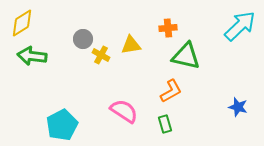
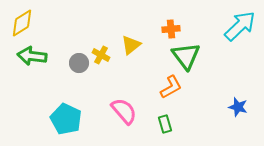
orange cross: moved 3 px right, 1 px down
gray circle: moved 4 px left, 24 px down
yellow triangle: rotated 30 degrees counterclockwise
green triangle: rotated 40 degrees clockwise
orange L-shape: moved 4 px up
pink semicircle: rotated 16 degrees clockwise
cyan pentagon: moved 4 px right, 6 px up; rotated 20 degrees counterclockwise
